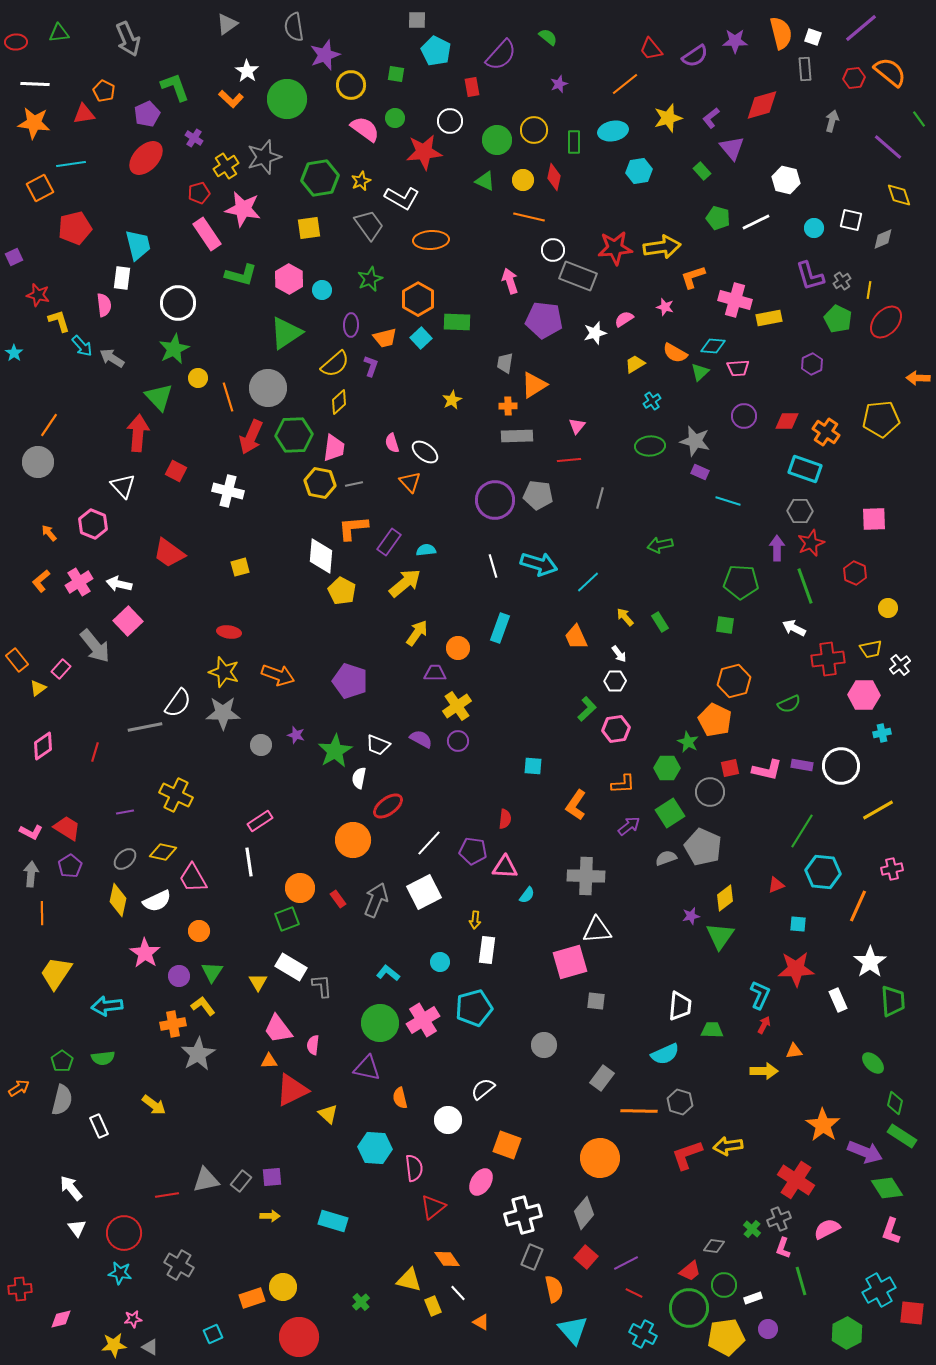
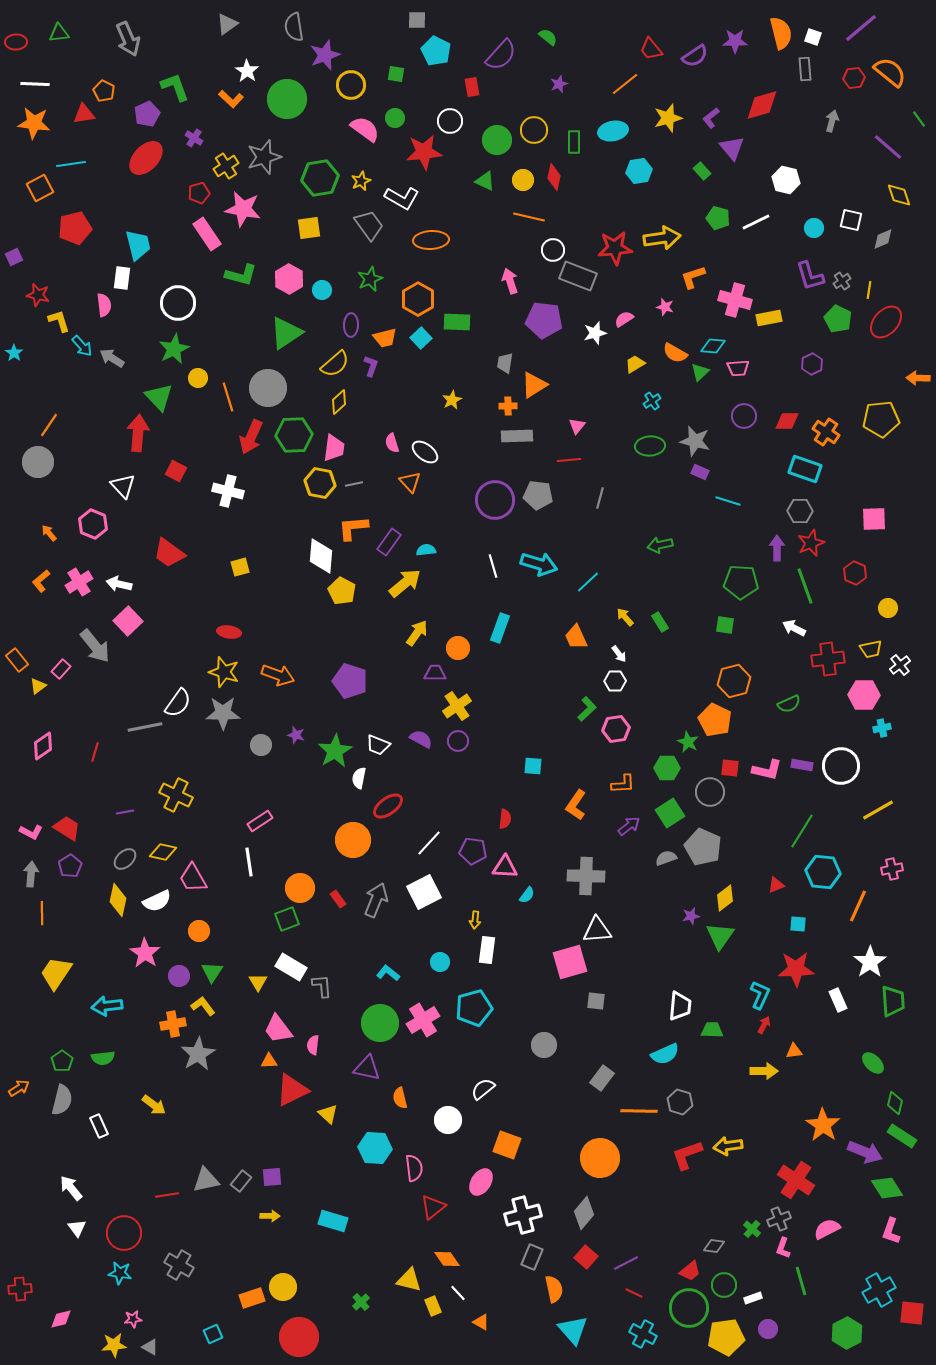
yellow arrow at (662, 247): moved 9 px up
yellow triangle at (38, 688): moved 2 px up
cyan cross at (882, 733): moved 5 px up
red square at (730, 768): rotated 18 degrees clockwise
